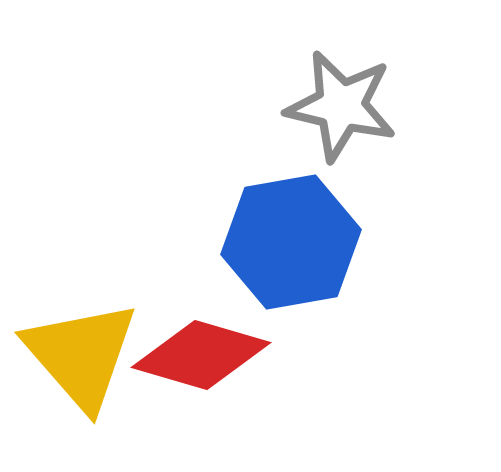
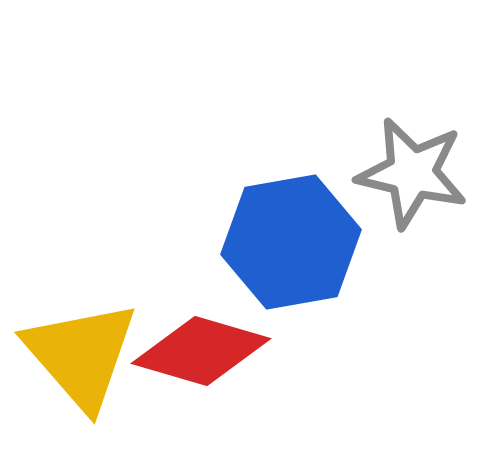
gray star: moved 71 px right, 67 px down
red diamond: moved 4 px up
